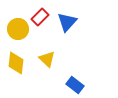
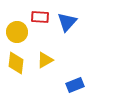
red rectangle: rotated 48 degrees clockwise
yellow circle: moved 1 px left, 3 px down
yellow triangle: moved 2 px left, 1 px down; rotated 48 degrees clockwise
blue rectangle: rotated 60 degrees counterclockwise
